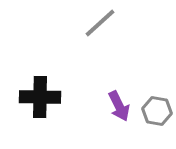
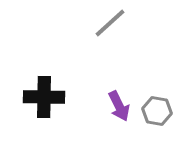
gray line: moved 10 px right
black cross: moved 4 px right
